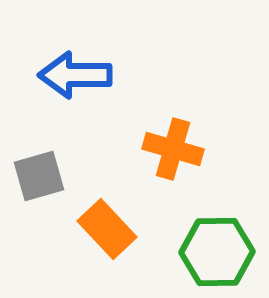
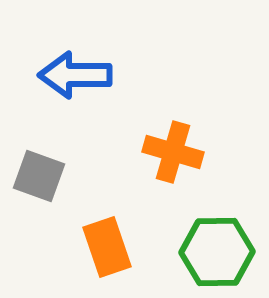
orange cross: moved 3 px down
gray square: rotated 36 degrees clockwise
orange rectangle: moved 18 px down; rotated 24 degrees clockwise
